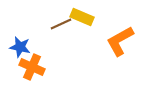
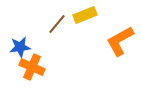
yellow rectangle: moved 3 px right, 2 px up; rotated 45 degrees counterclockwise
brown line: moved 4 px left; rotated 25 degrees counterclockwise
blue star: rotated 20 degrees counterclockwise
